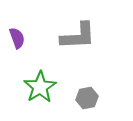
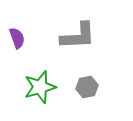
green star: rotated 16 degrees clockwise
gray hexagon: moved 11 px up
